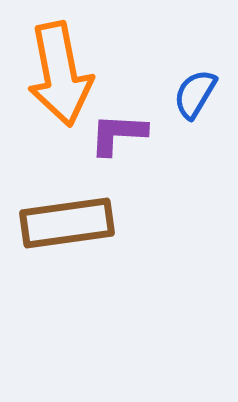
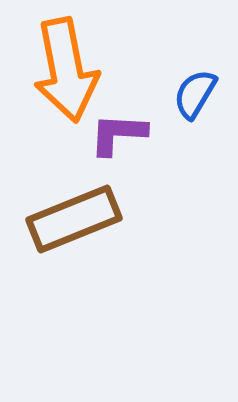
orange arrow: moved 6 px right, 4 px up
brown rectangle: moved 7 px right, 4 px up; rotated 14 degrees counterclockwise
